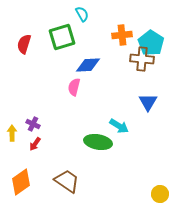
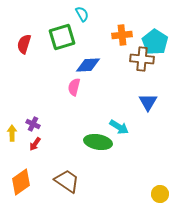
cyan pentagon: moved 4 px right, 1 px up
cyan arrow: moved 1 px down
